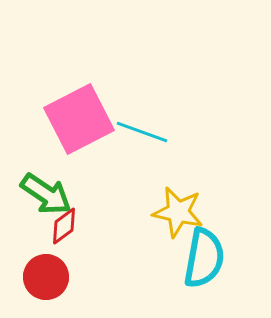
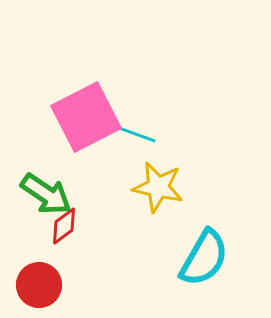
pink square: moved 7 px right, 2 px up
cyan line: moved 12 px left
yellow star: moved 20 px left, 25 px up
cyan semicircle: rotated 20 degrees clockwise
red circle: moved 7 px left, 8 px down
